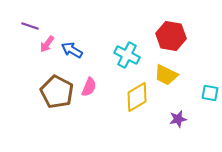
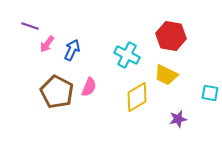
blue arrow: rotated 85 degrees clockwise
